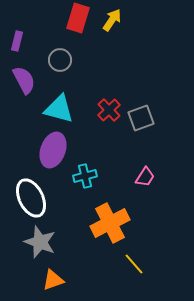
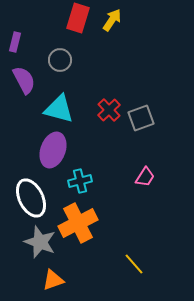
purple rectangle: moved 2 px left, 1 px down
cyan cross: moved 5 px left, 5 px down
orange cross: moved 32 px left
